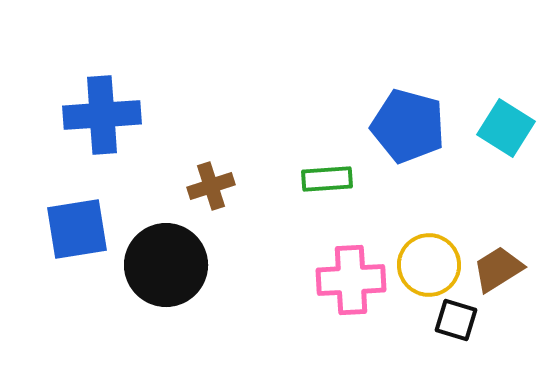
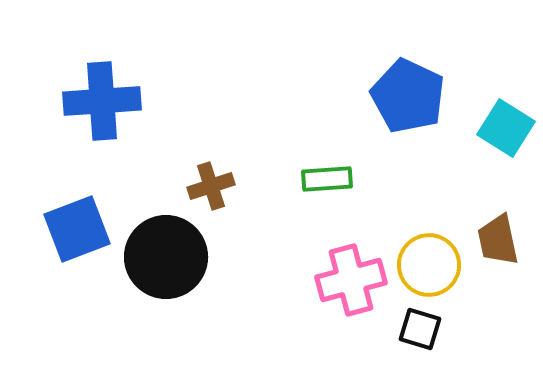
blue cross: moved 14 px up
blue pentagon: moved 30 px up; rotated 10 degrees clockwise
blue square: rotated 12 degrees counterclockwise
black circle: moved 8 px up
brown trapezoid: moved 29 px up; rotated 70 degrees counterclockwise
pink cross: rotated 12 degrees counterclockwise
black square: moved 36 px left, 9 px down
